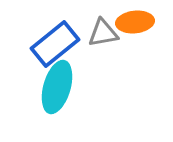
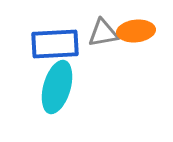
orange ellipse: moved 1 px right, 9 px down
blue rectangle: rotated 36 degrees clockwise
